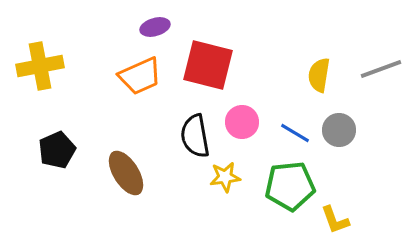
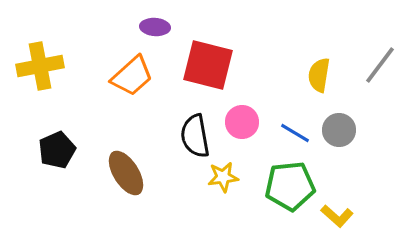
purple ellipse: rotated 20 degrees clockwise
gray line: moved 1 px left, 4 px up; rotated 33 degrees counterclockwise
orange trapezoid: moved 8 px left; rotated 18 degrees counterclockwise
yellow star: moved 2 px left
yellow L-shape: moved 2 px right, 4 px up; rotated 28 degrees counterclockwise
